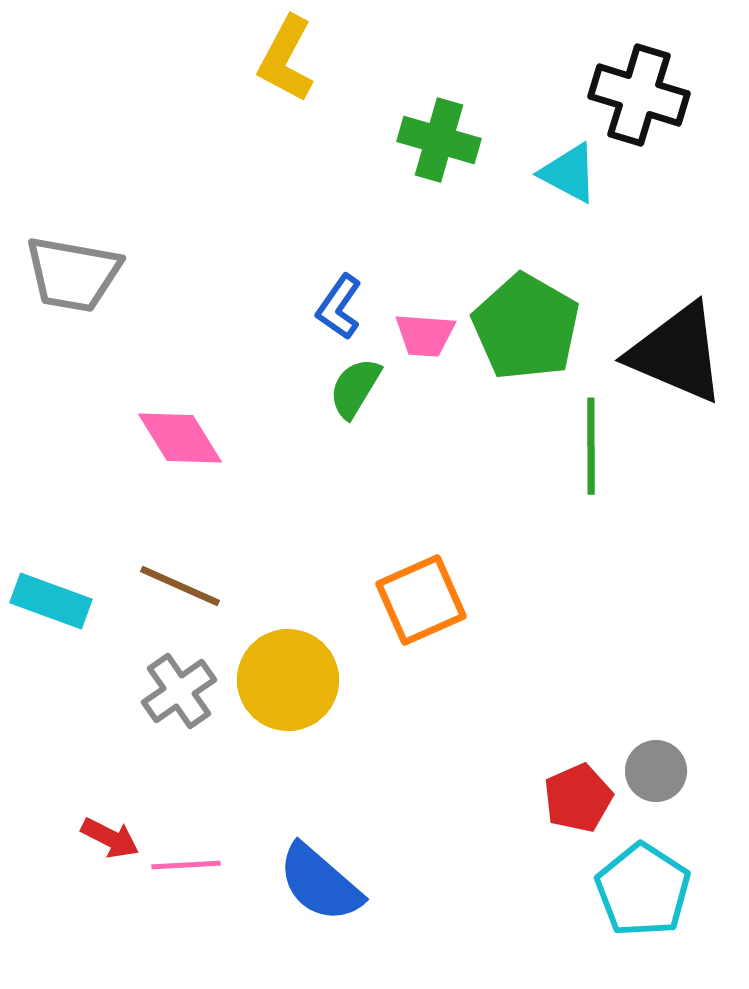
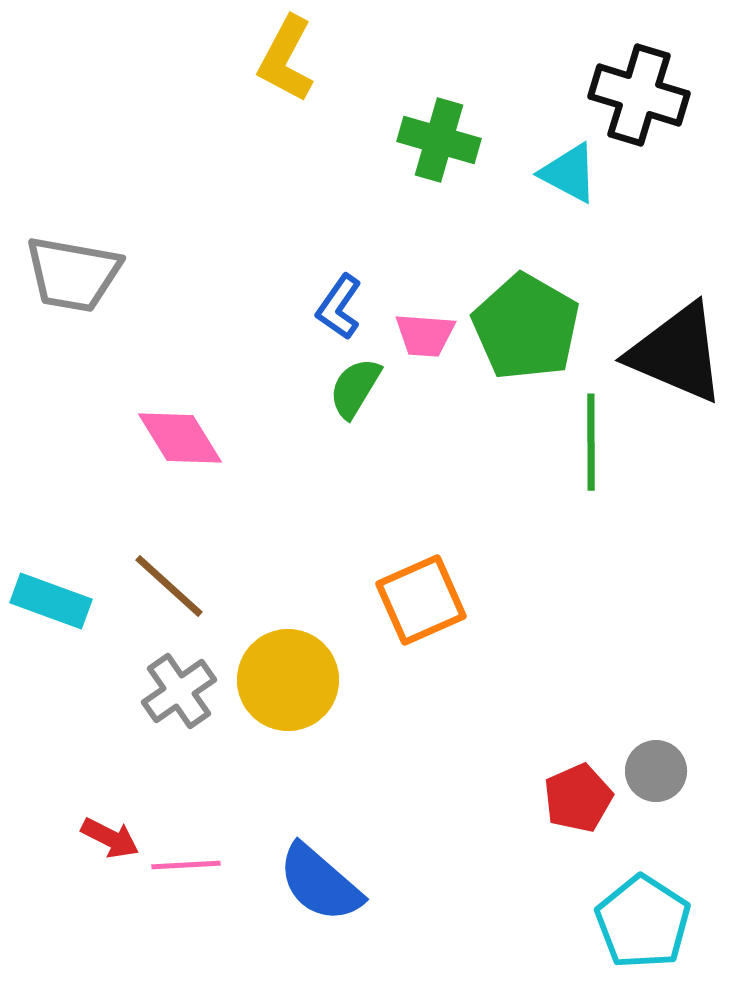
green line: moved 4 px up
brown line: moved 11 px left; rotated 18 degrees clockwise
cyan pentagon: moved 32 px down
